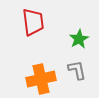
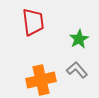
gray L-shape: rotated 30 degrees counterclockwise
orange cross: moved 1 px down
